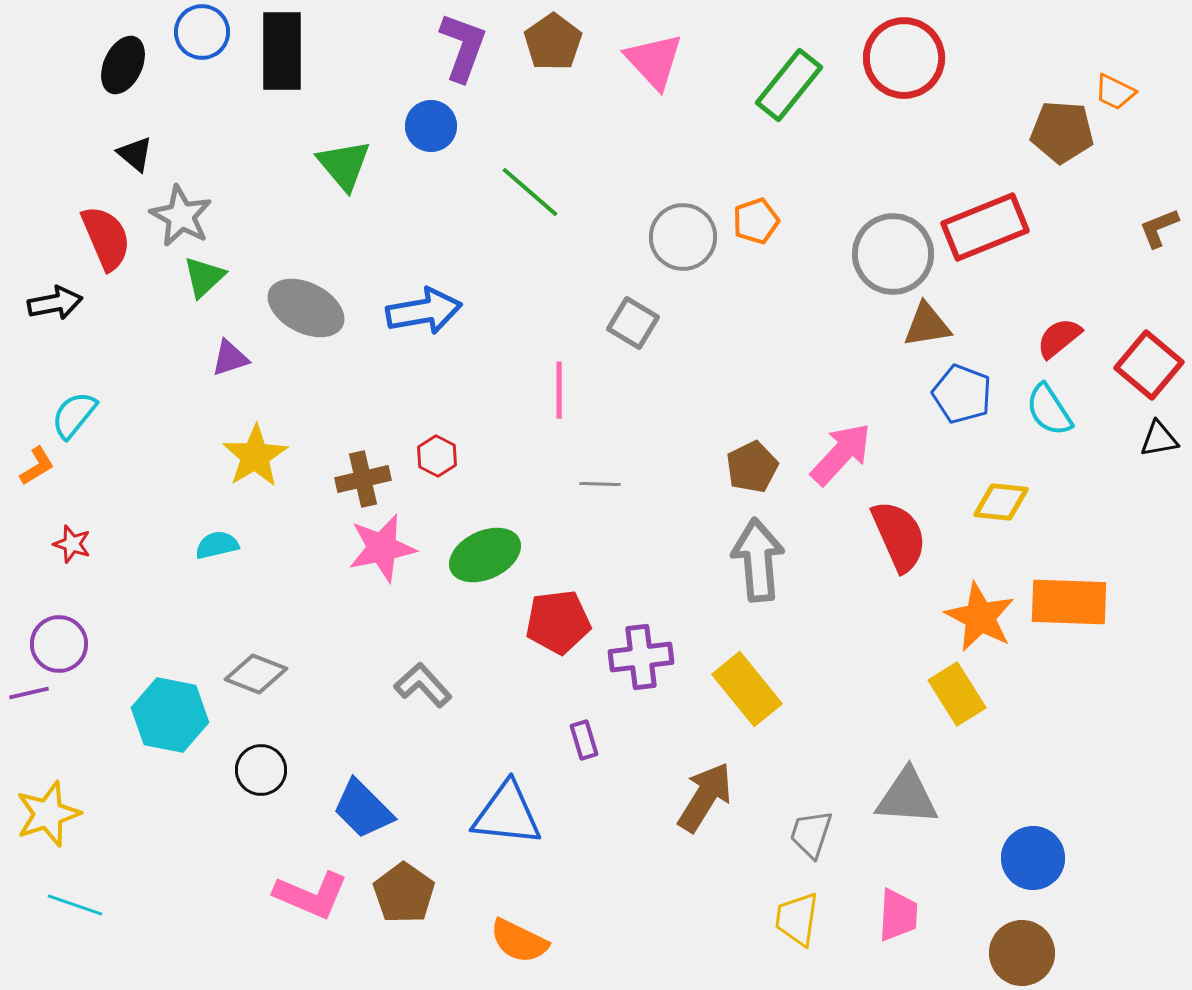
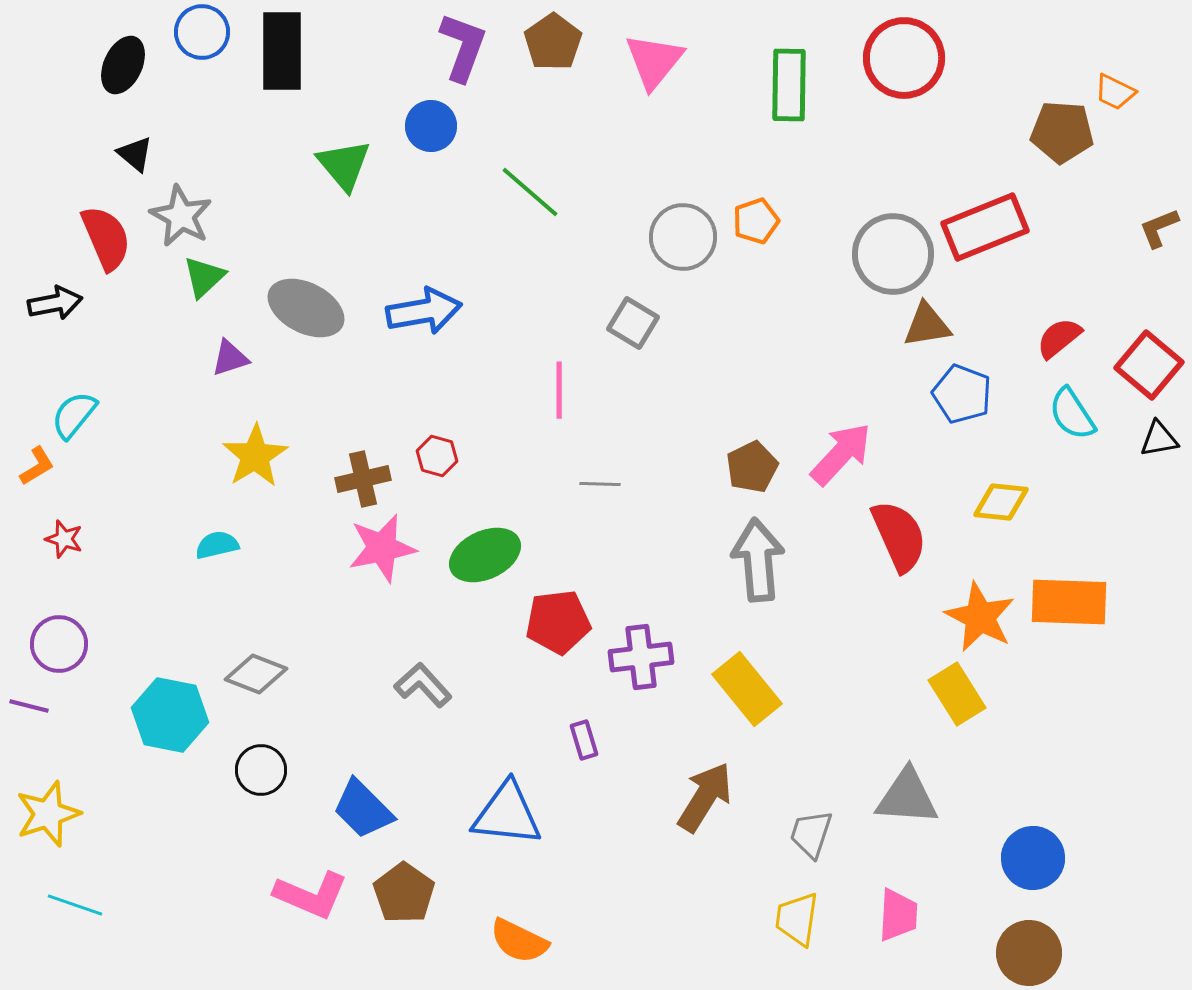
pink triangle at (654, 61): rotated 22 degrees clockwise
green rectangle at (789, 85): rotated 38 degrees counterclockwise
cyan semicircle at (1049, 410): moved 23 px right, 4 px down
red hexagon at (437, 456): rotated 12 degrees counterclockwise
red star at (72, 544): moved 8 px left, 5 px up
purple line at (29, 693): moved 13 px down; rotated 27 degrees clockwise
brown circle at (1022, 953): moved 7 px right
